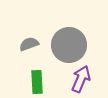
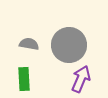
gray semicircle: rotated 30 degrees clockwise
green rectangle: moved 13 px left, 3 px up
